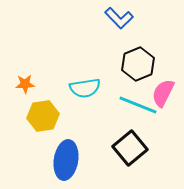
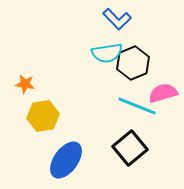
blue L-shape: moved 2 px left, 1 px down
black hexagon: moved 5 px left, 1 px up
orange star: rotated 12 degrees clockwise
cyan semicircle: moved 22 px right, 35 px up
pink semicircle: rotated 48 degrees clockwise
cyan line: moved 1 px left, 1 px down
blue ellipse: rotated 27 degrees clockwise
